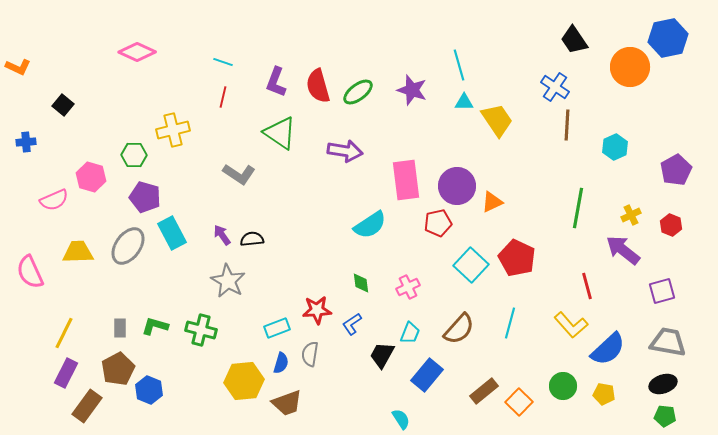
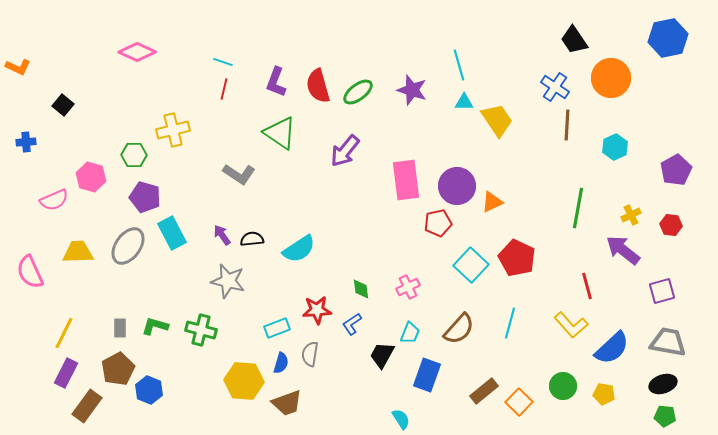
orange circle at (630, 67): moved 19 px left, 11 px down
red line at (223, 97): moved 1 px right, 8 px up
purple arrow at (345, 151): rotated 120 degrees clockwise
cyan semicircle at (370, 225): moved 71 px left, 24 px down
red hexagon at (671, 225): rotated 15 degrees counterclockwise
gray star at (228, 281): rotated 16 degrees counterclockwise
green diamond at (361, 283): moved 6 px down
blue semicircle at (608, 349): moved 4 px right, 1 px up
blue rectangle at (427, 375): rotated 20 degrees counterclockwise
yellow hexagon at (244, 381): rotated 9 degrees clockwise
